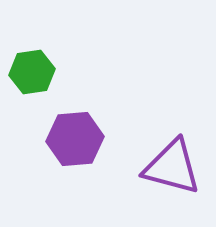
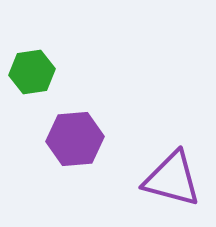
purple triangle: moved 12 px down
